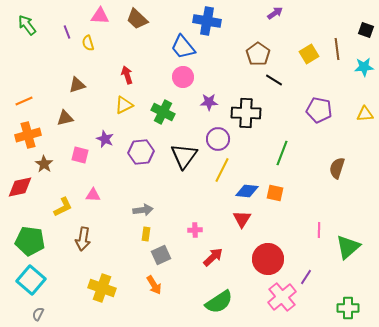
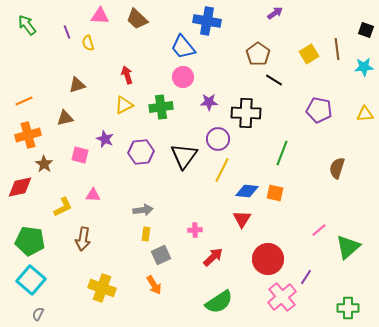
green cross at (163, 112): moved 2 px left, 5 px up; rotated 35 degrees counterclockwise
pink line at (319, 230): rotated 49 degrees clockwise
